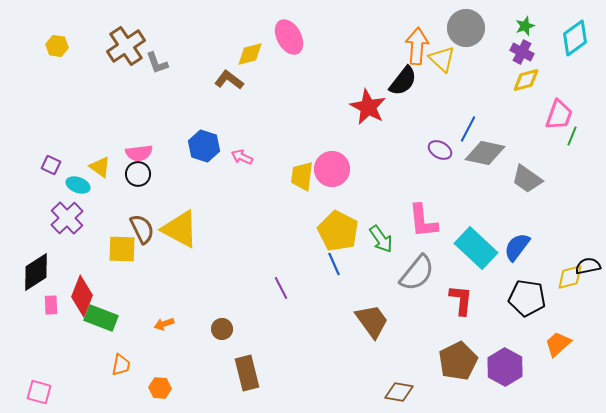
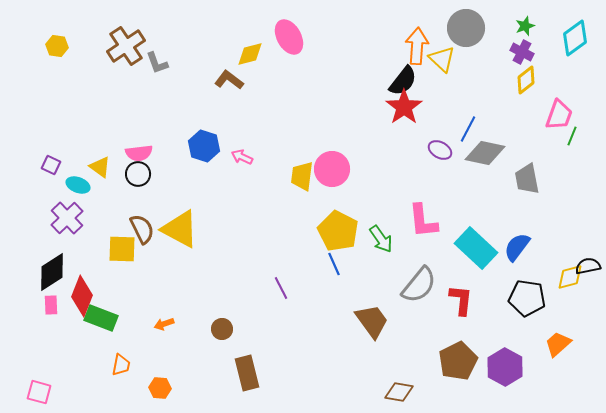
yellow diamond at (526, 80): rotated 24 degrees counterclockwise
red star at (368, 107): moved 36 px right; rotated 9 degrees clockwise
gray trapezoid at (527, 179): rotated 44 degrees clockwise
black diamond at (36, 272): moved 16 px right
gray semicircle at (417, 273): moved 2 px right, 12 px down
